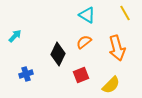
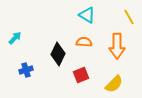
yellow line: moved 4 px right, 4 px down
cyan arrow: moved 2 px down
orange semicircle: rotated 42 degrees clockwise
orange arrow: moved 2 px up; rotated 15 degrees clockwise
blue cross: moved 4 px up
yellow semicircle: moved 3 px right, 1 px up
